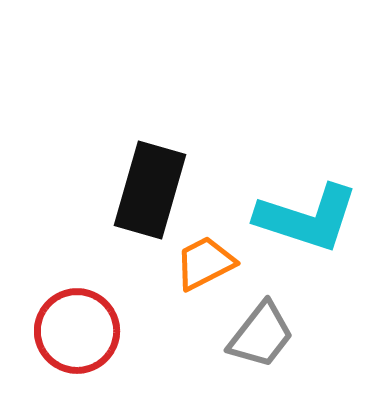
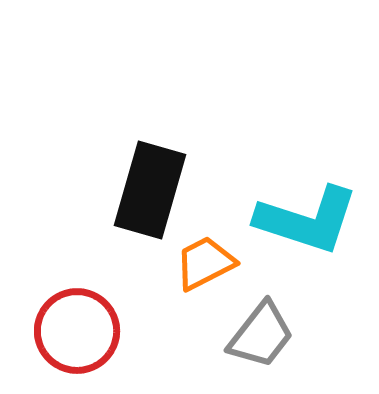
cyan L-shape: moved 2 px down
